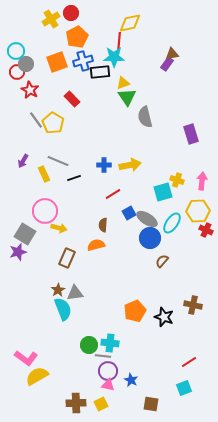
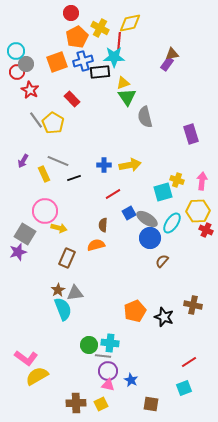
yellow cross at (51, 19): moved 49 px right, 9 px down; rotated 30 degrees counterclockwise
